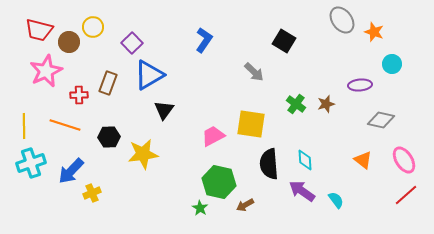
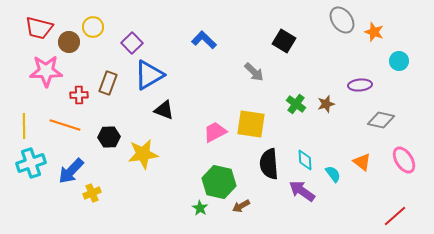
red trapezoid: moved 2 px up
blue L-shape: rotated 80 degrees counterclockwise
cyan circle: moved 7 px right, 3 px up
pink star: rotated 24 degrees clockwise
black triangle: rotated 45 degrees counterclockwise
pink trapezoid: moved 2 px right, 4 px up
orange triangle: moved 1 px left, 2 px down
red line: moved 11 px left, 21 px down
cyan semicircle: moved 3 px left, 26 px up
brown arrow: moved 4 px left, 1 px down
